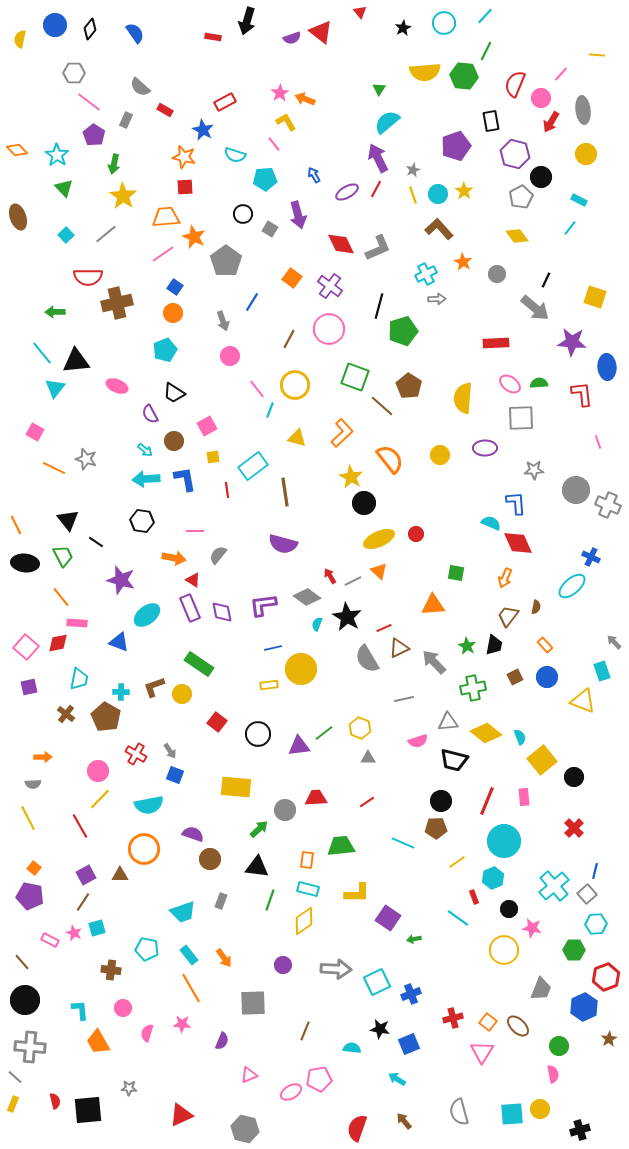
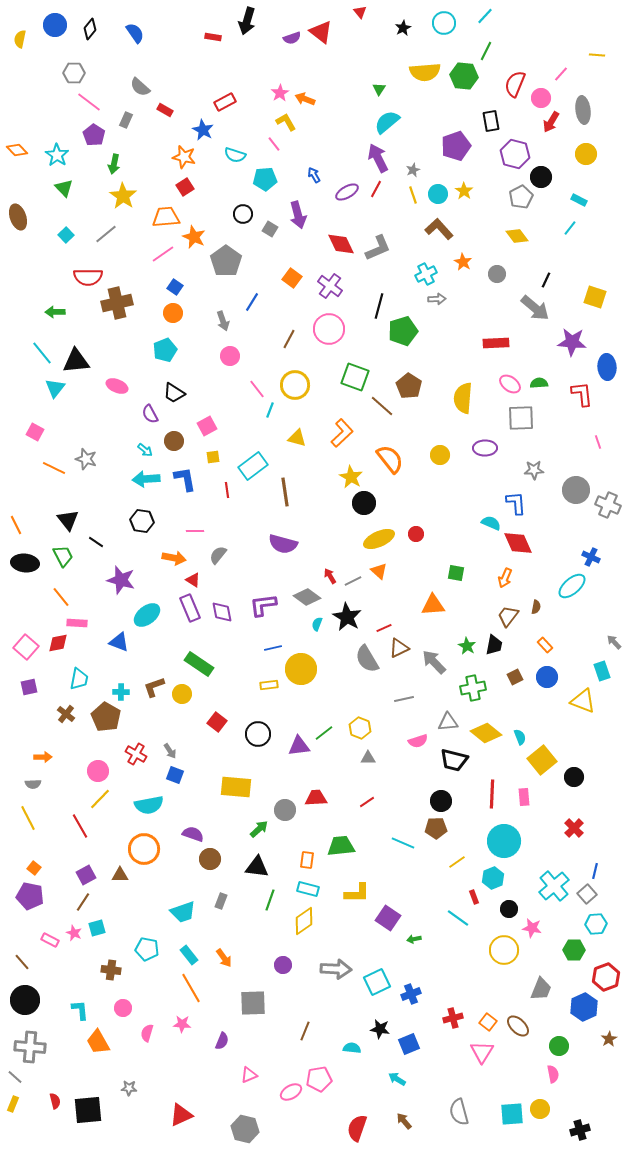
red square at (185, 187): rotated 30 degrees counterclockwise
red line at (487, 801): moved 5 px right, 7 px up; rotated 20 degrees counterclockwise
